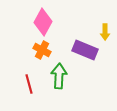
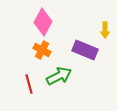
yellow arrow: moved 2 px up
green arrow: rotated 60 degrees clockwise
